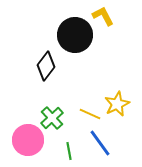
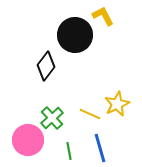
blue line: moved 5 px down; rotated 20 degrees clockwise
